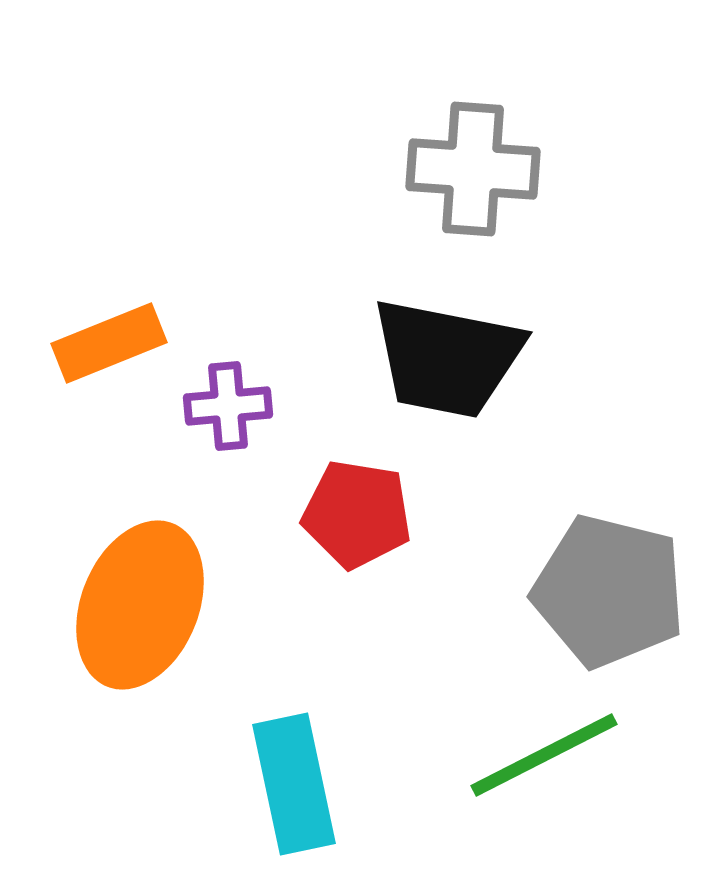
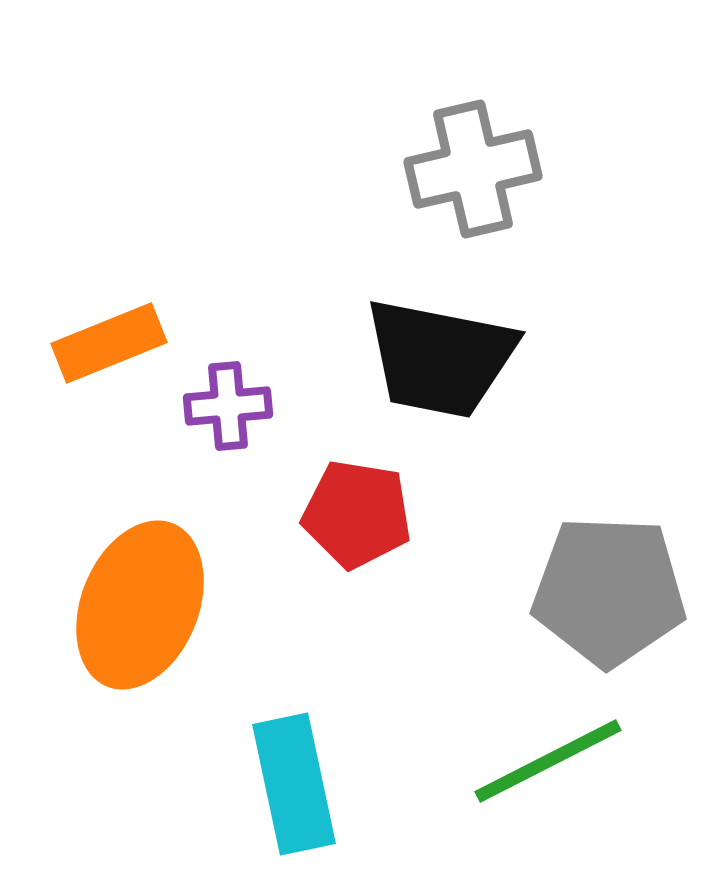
gray cross: rotated 17 degrees counterclockwise
black trapezoid: moved 7 px left
gray pentagon: rotated 12 degrees counterclockwise
green line: moved 4 px right, 6 px down
